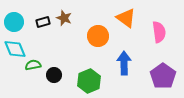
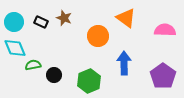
black rectangle: moved 2 px left; rotated 40 degrees clockwise
pink semicircle: moved 6 px right, 2 px up; rotated 80 degrees counterclockwise
cyan diamond: moved 1 px up
